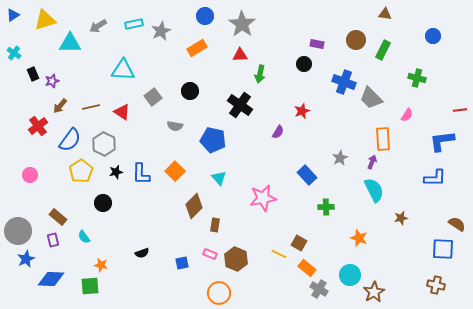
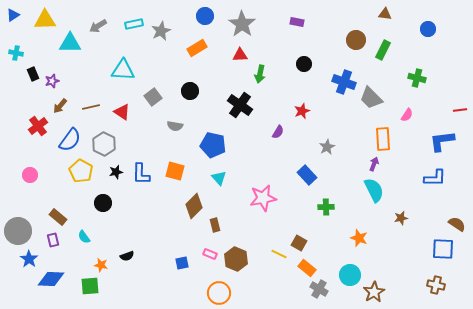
yellow triangle at (45, 20): rotated 15 degrees clockwise
blue circle at (433, 36): moved 5 px left, 7 px up
purple rectangle at (317, 44): moved 20 px left, 22 px up
cyan cross at (14, 53): moved 2 px right; rotated 24 degrees counterclockwise
blue pentagon at (213, 140): moved 5 px down
gray star at (340, 158): moved 13 px left, 11 px up
purple arrow at (372, 162): moved 2 px right, 2 px down
yellow pentagon at (81, 171): rotated 10 degrees counterclockwise
orange square at (175, 171): rotated 30 degrees counterclockwise
brown rectangle at (215, 225): rotated 24 degrees counterclockwise
black semicircle at (142, 253): moved 15 px left, 3 px down
blue star at (26, 259): moved 3 px right; rotated 12 degrees counterclockwise
